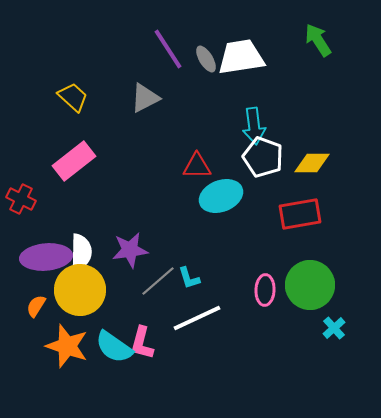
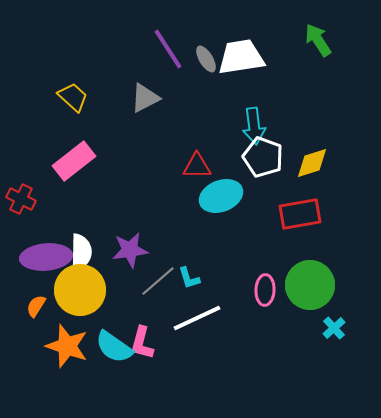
yellow diamond: rotated 18 degrees counterclockwise
